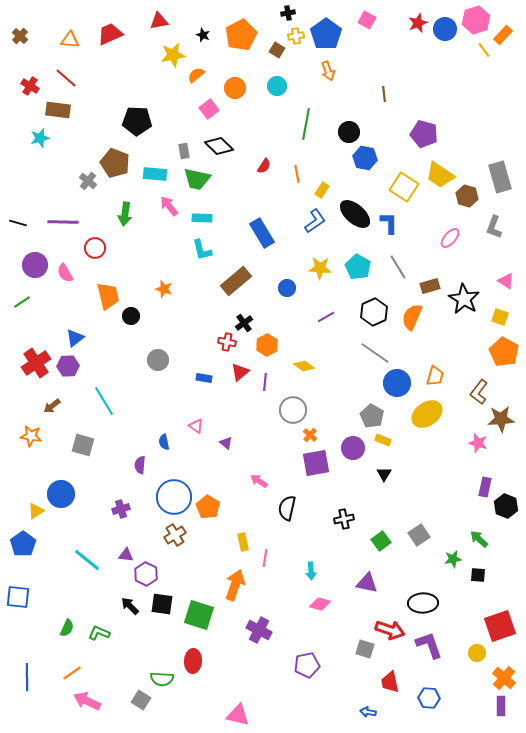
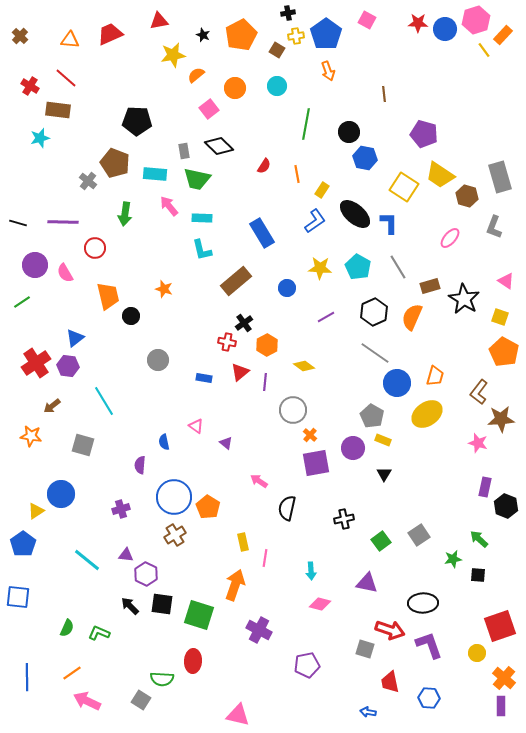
red star at (418, 23): rotated 24 degrees clockwise
purple hexagon at (68, 366): rotated 10 degrees clockwise
